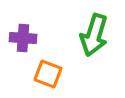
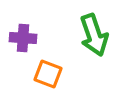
green arrow: rotated 36 degrees counterclockwise
